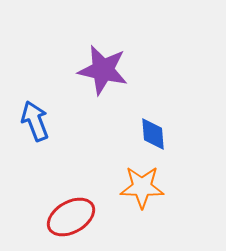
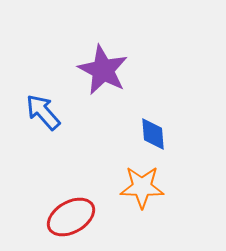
purple star: rotated 15 degrees clockwise
blue arrow: moved 8 px right, 9 px up; rotated 21 degrees counterclockwise
